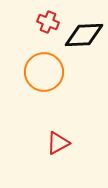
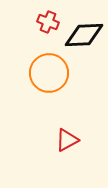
orange circle: moved 5 px right, 1 px down
red triangle: moved 9 px right, 3 px up
